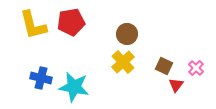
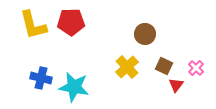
red pentagon: rotated 8 degrees clockwise
brown circle: moved 18 px right
yellow cross: moved 4 px right, 5 px down
